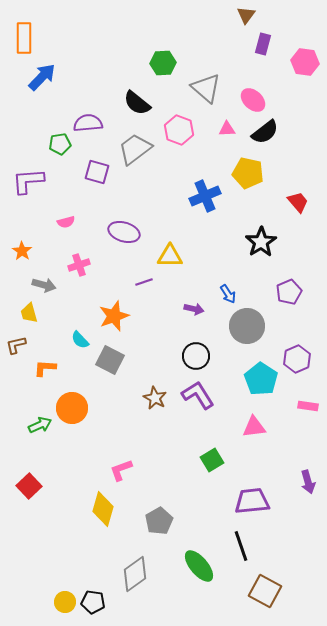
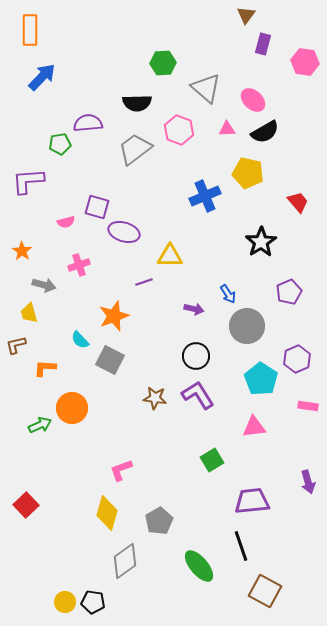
orange rectangle at (24, 38): moved 6 px right, 8 px up
black semicircle at (137, 103): rotated 40 degrees counterclockwise
black semicircle at (265, 132): rotated 8 degrees clockwise
purple square at (97, 172): moved 35 px down
brown star at (155, 398): rotated 20 degrees counterclockwise
red square at (29, 486): moved 3 px left, 19 px down
yellow diamond at (103, 509): moved 4 px right, 4 px down
gray diamond at (135, 574): moved 10 px left, 13 px up
